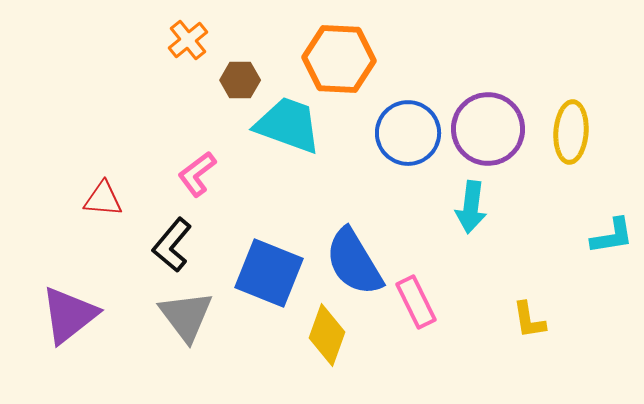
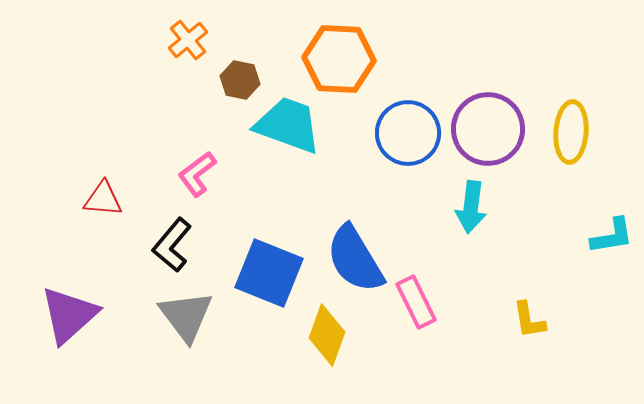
brown hexagon: rotated 12 degrees clockwise
blue semicircle: moved 1 px right, 3 px up
purple triangle: rotated 4 degrees counterclockwise
